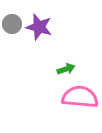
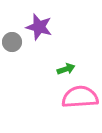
gray circle: moved 18 px down
pink semicircle: rotated 9 degrees counterclockwise
